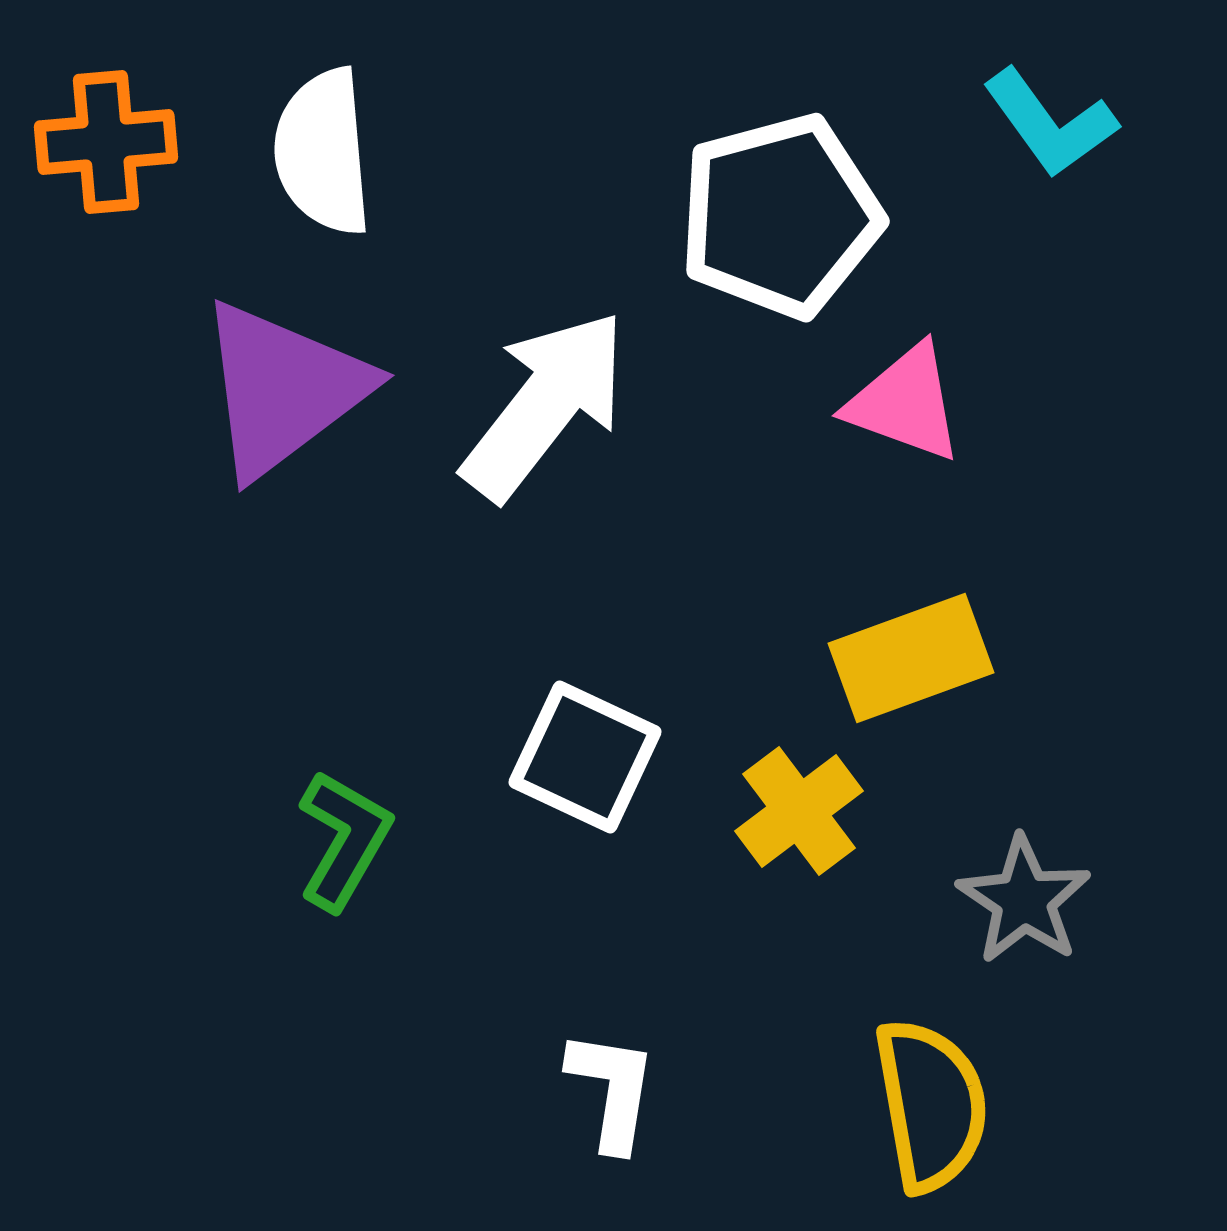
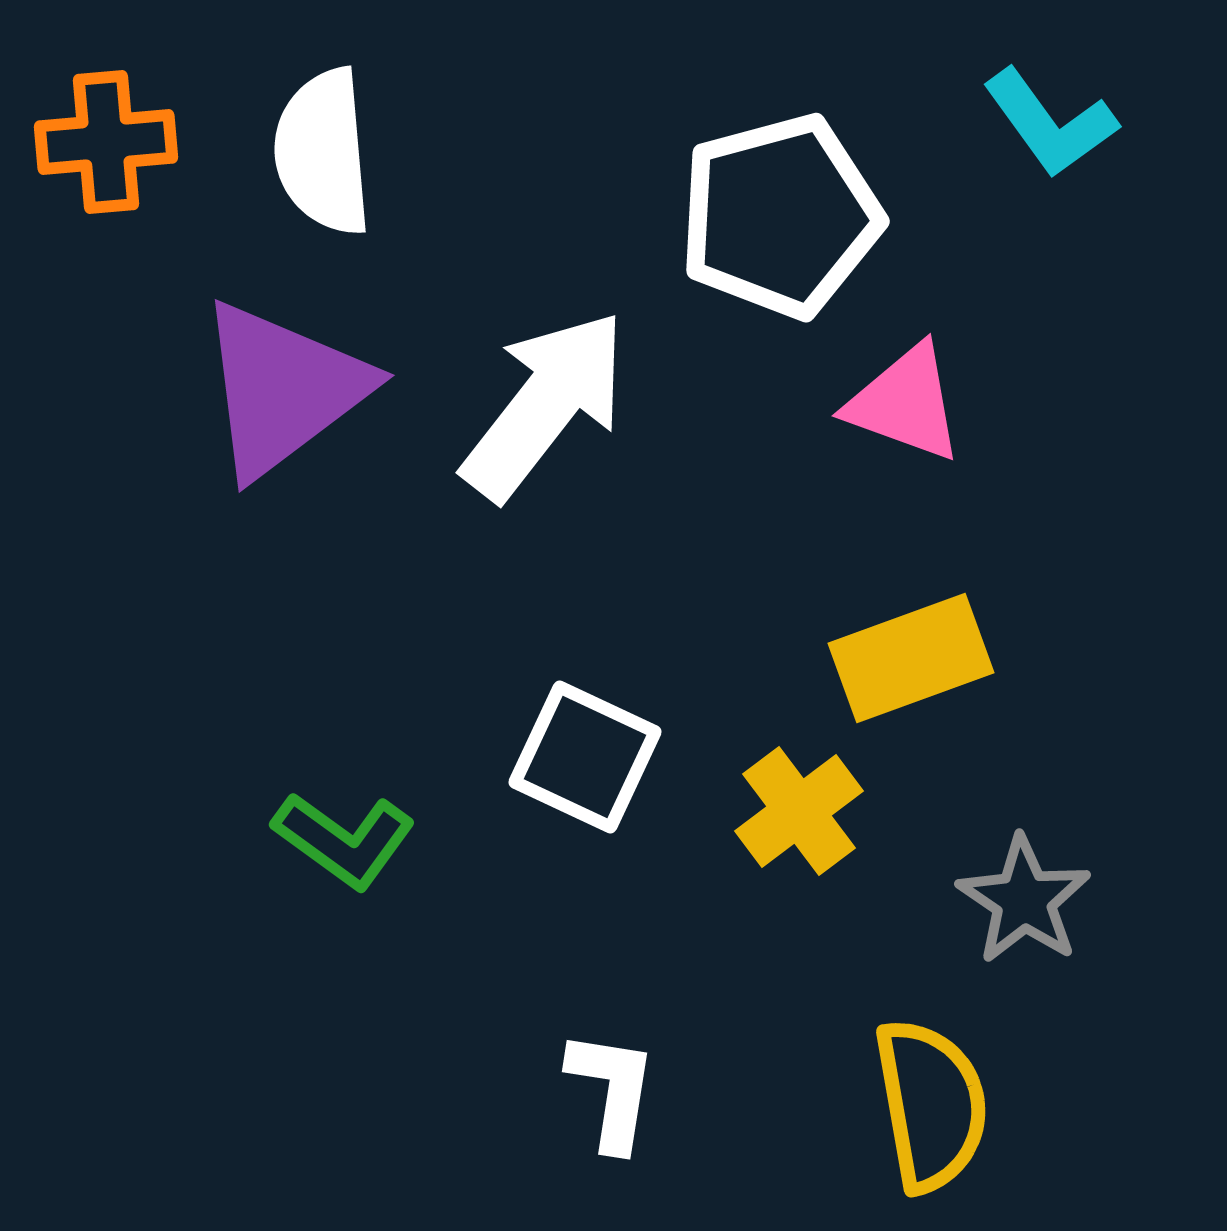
green L-shape: rotated 96 degrees clockwise
